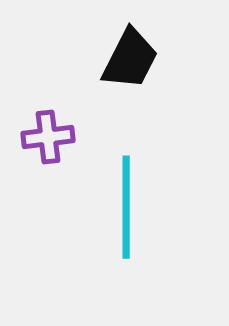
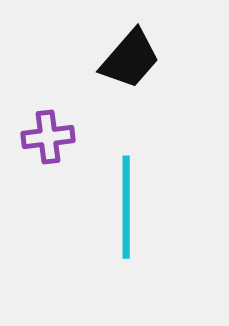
black trapezoid: rotated 14 degrees clockwise
